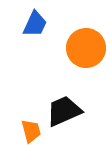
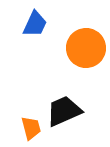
orange trapezoid: moved 3 px up
